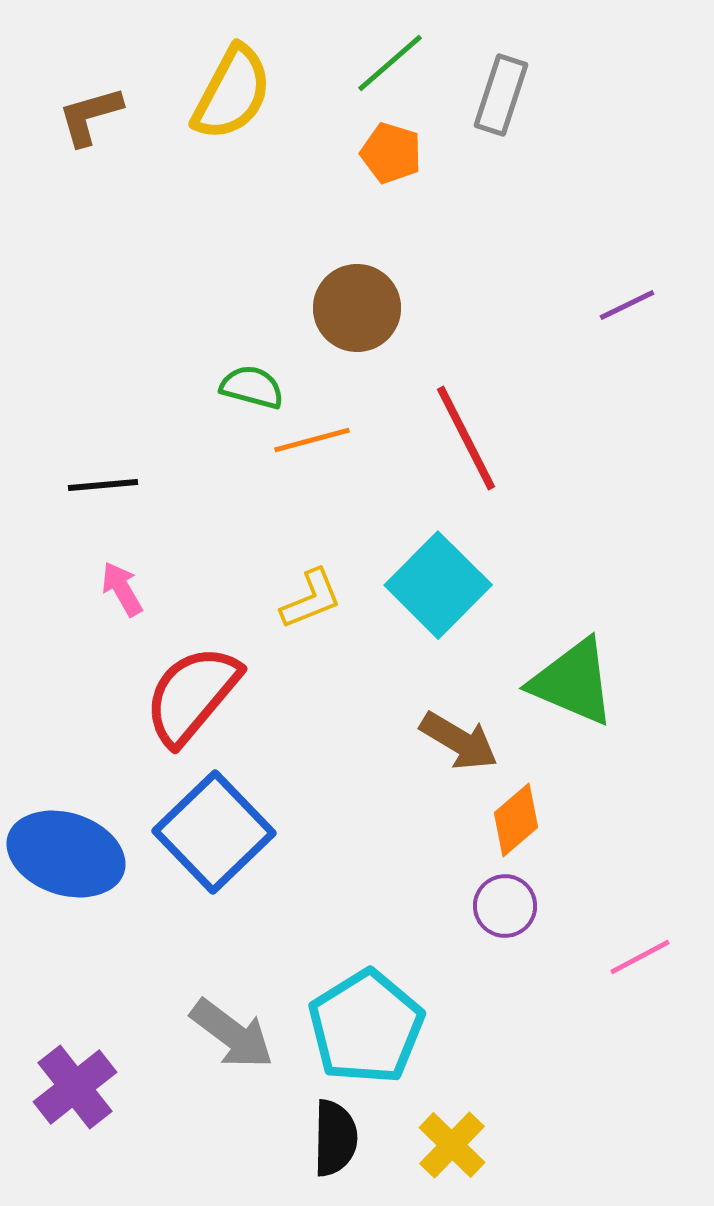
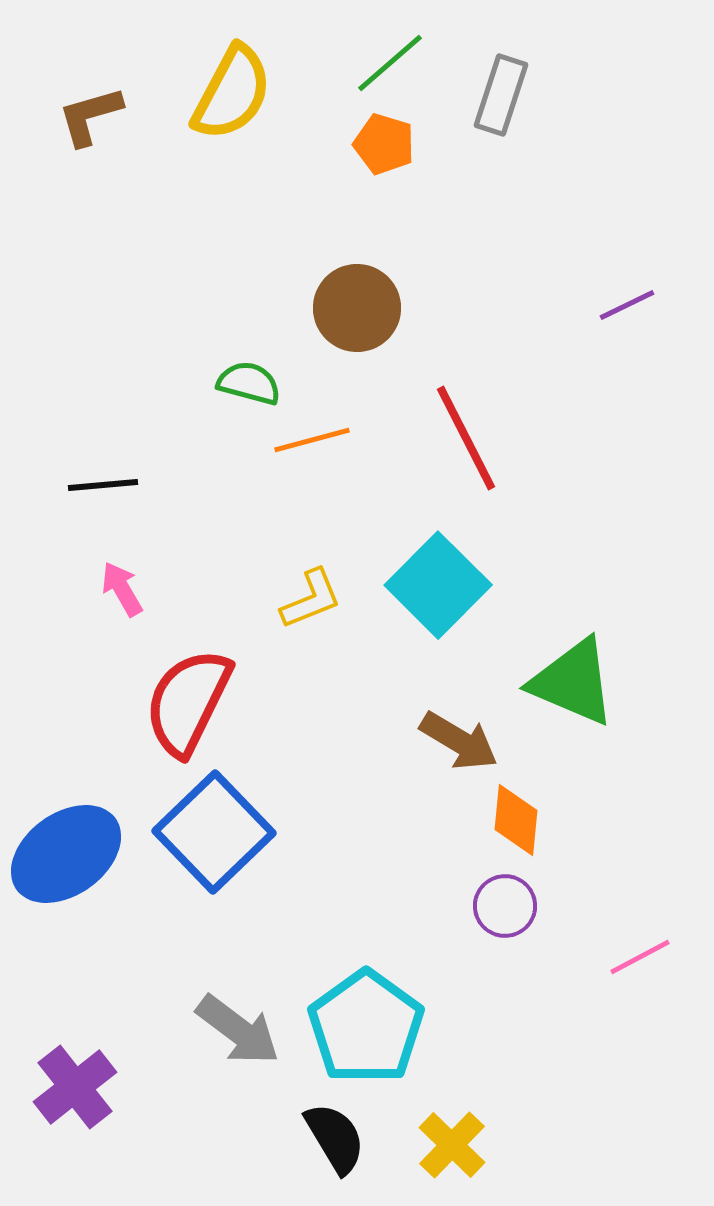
orange pentagon: moved 7 px left, 9 px up
green semicircle: moved 3 px left, 4 px up
red semicircle: moved 4 px left, 7 px down; rotated 14 degrees counterclockwise
orange diamond: rotated 44 degrees counterclockwise
blue ellipse: rotated 54 degrees counterclockwise
cyan pentagon: rotated 4 degrees counterclockwise
gray arrow: moved 6 px right, 4 px up
black semicircle: rotated 32 degrees counterclockwise
